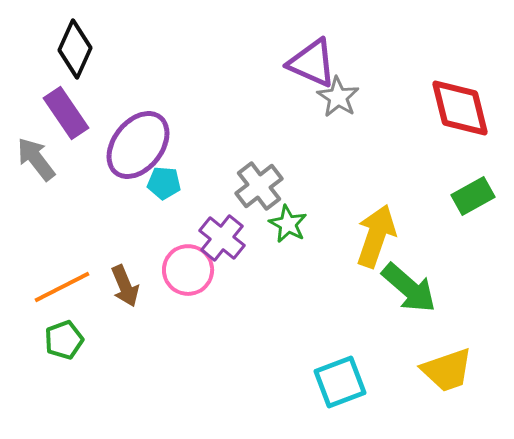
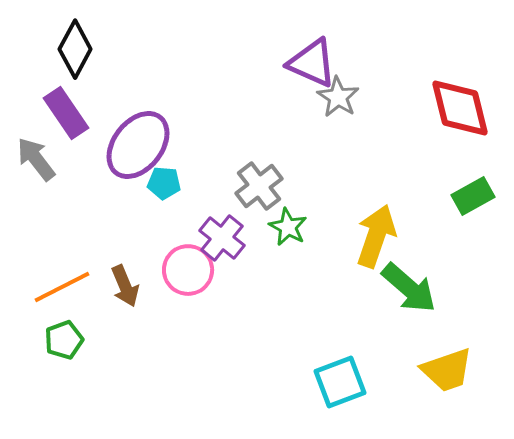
black diamond: rotated 4 degrees clockwise
green star: moved 3 px down
